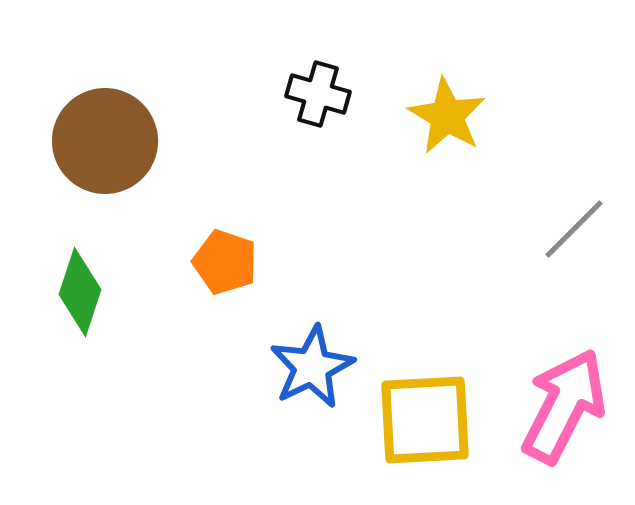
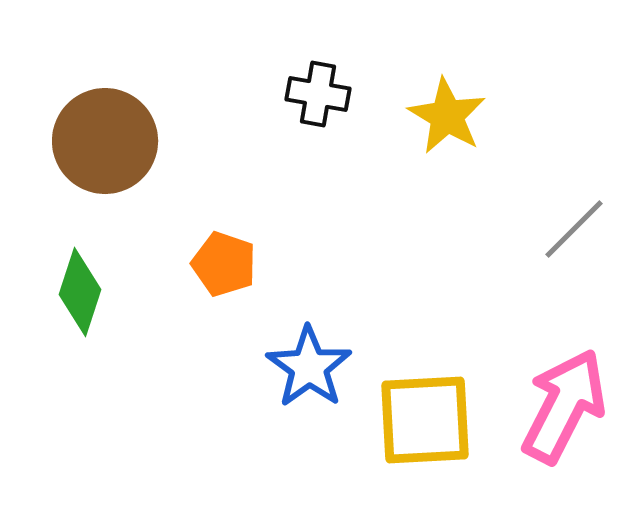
black cross: rotated 6 degrees counterclockwise
orange pentagon: moved 1 px left, 2 px down
blue star: moved 3 px left; rotated 10 degrees counterclockwise
